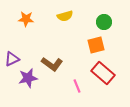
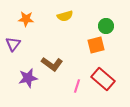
green circle: moved 2 px right, 4 px down
purple triangle: moved 1 px right, 15 px up; rotated 28 degrees counterclockwise
red rectangle: moved 6 px down
pink line: rotated 40 degrees clockwise
